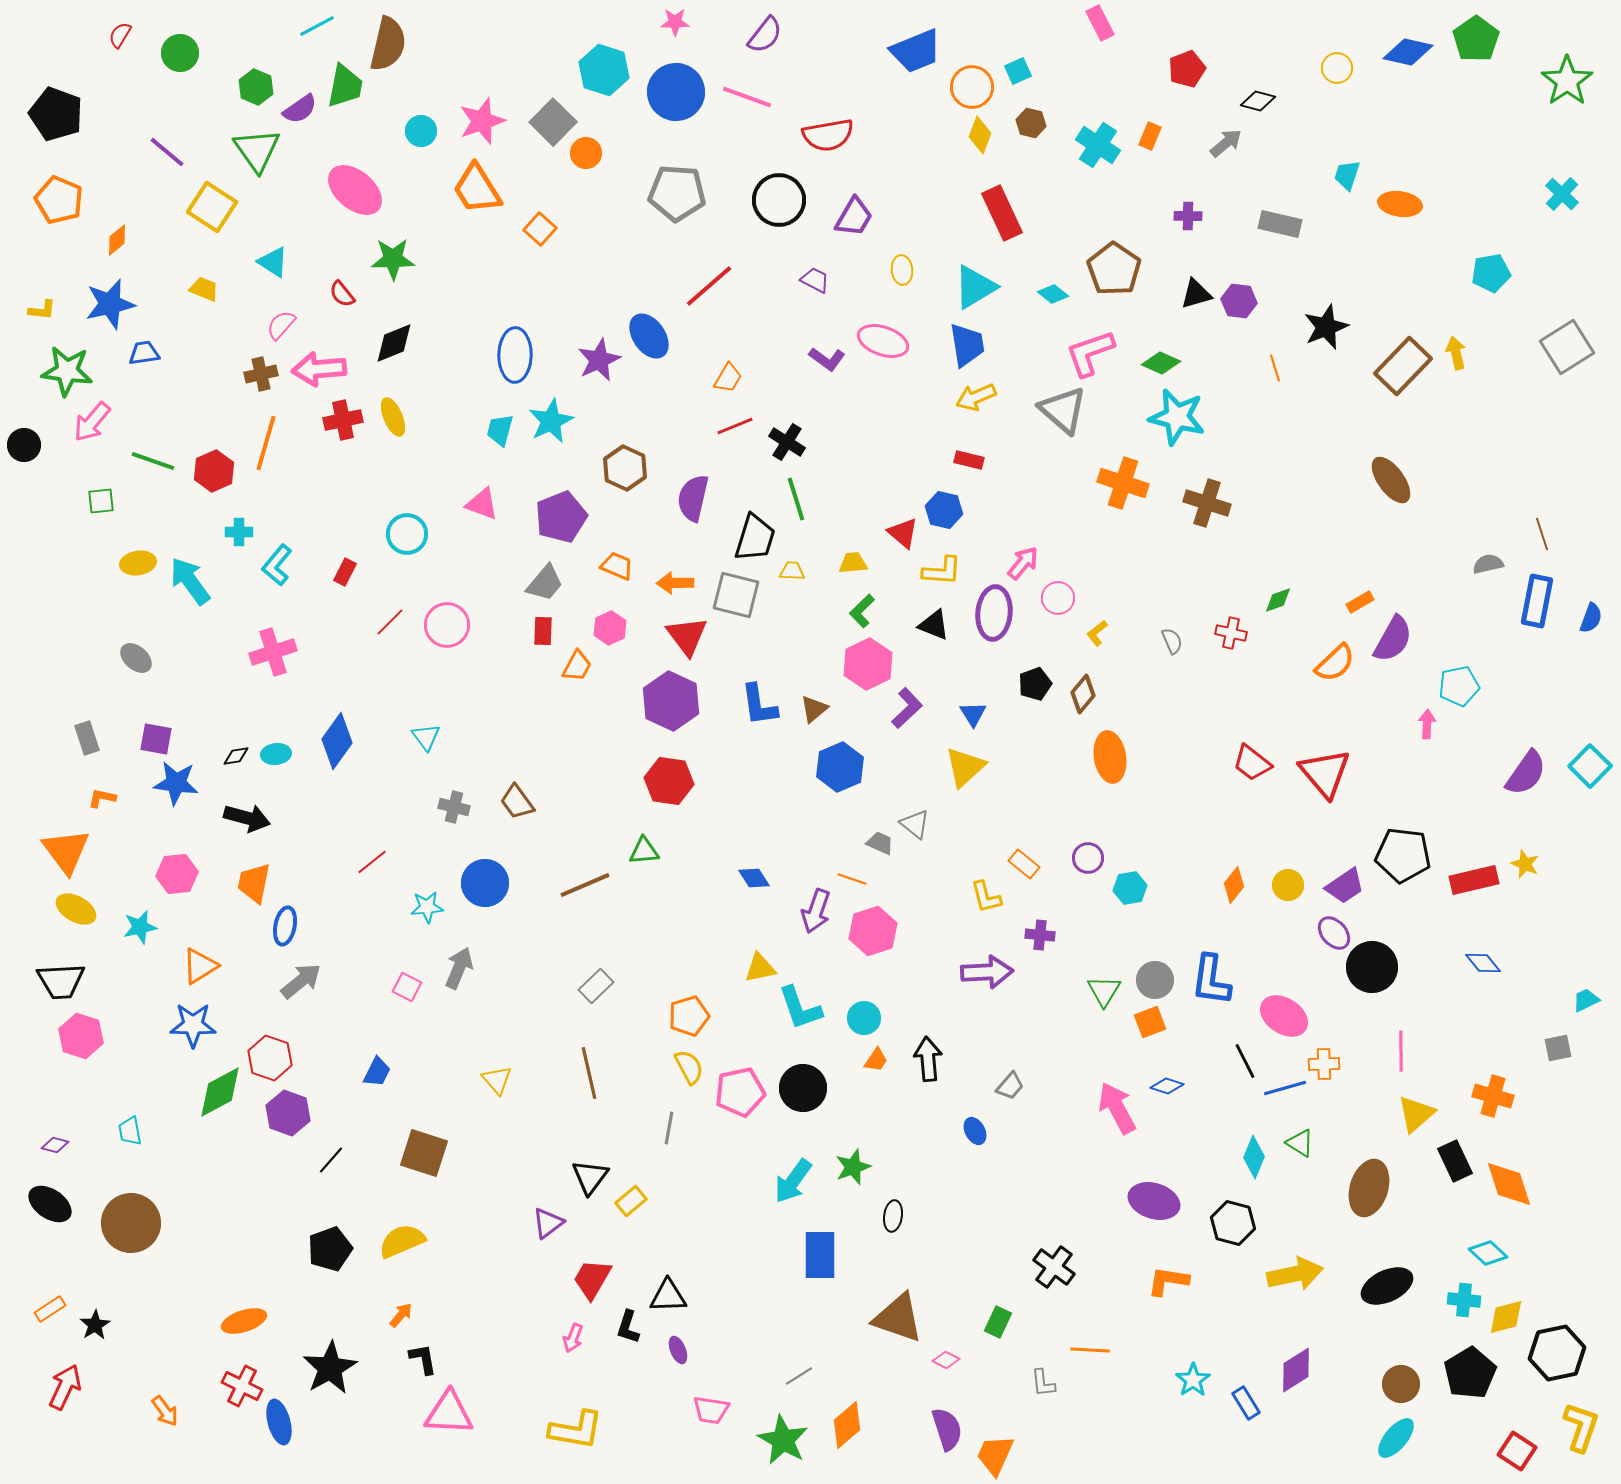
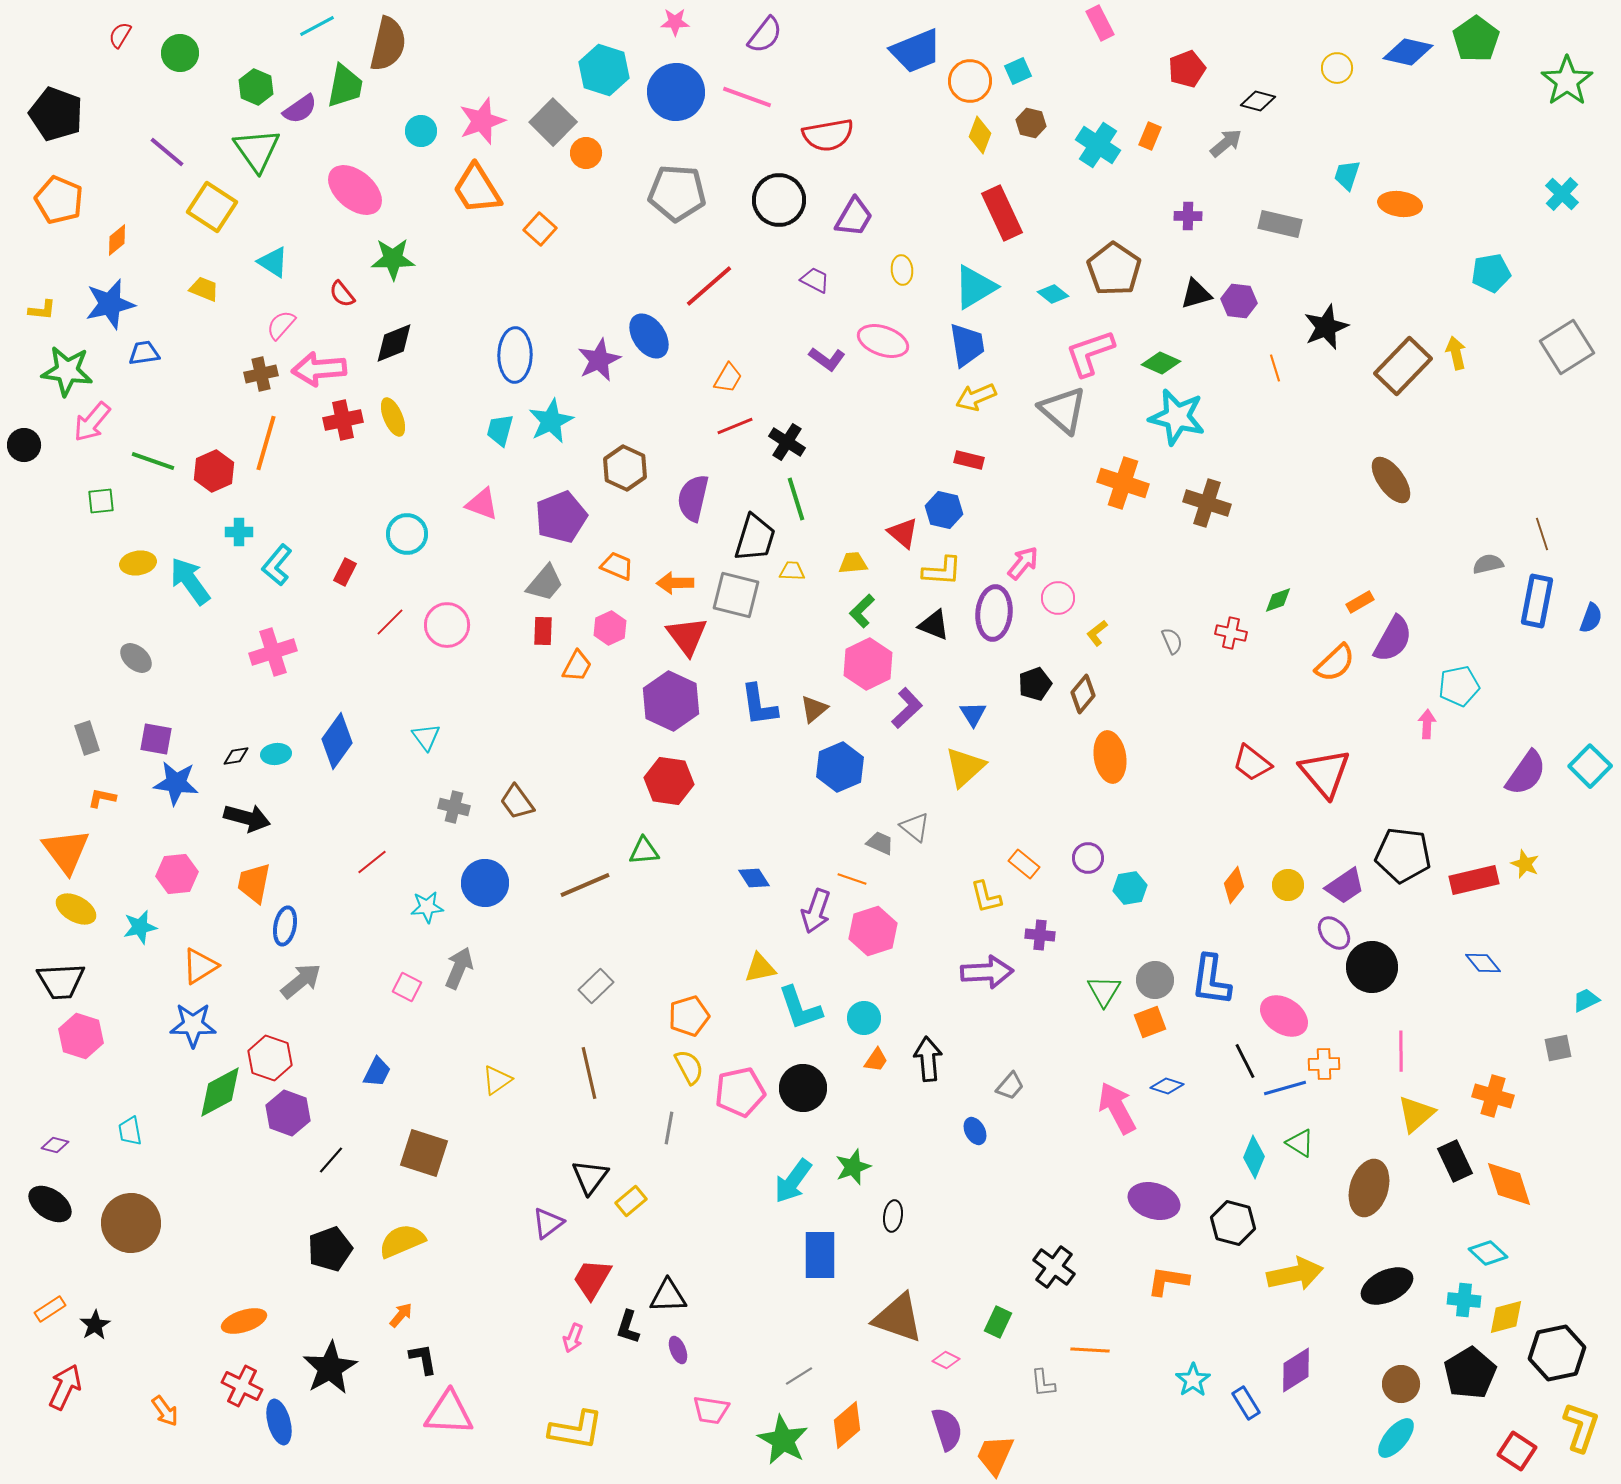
orange circle at (972, 87): moved 2 px left, 6 px up
gray triangle at (915, 824): moved 3 px down
yellow triangle at (497, 1080): rotated 36 degrees clockwise
